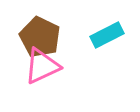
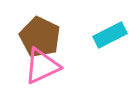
cyan rectangle: moved 3 px right
